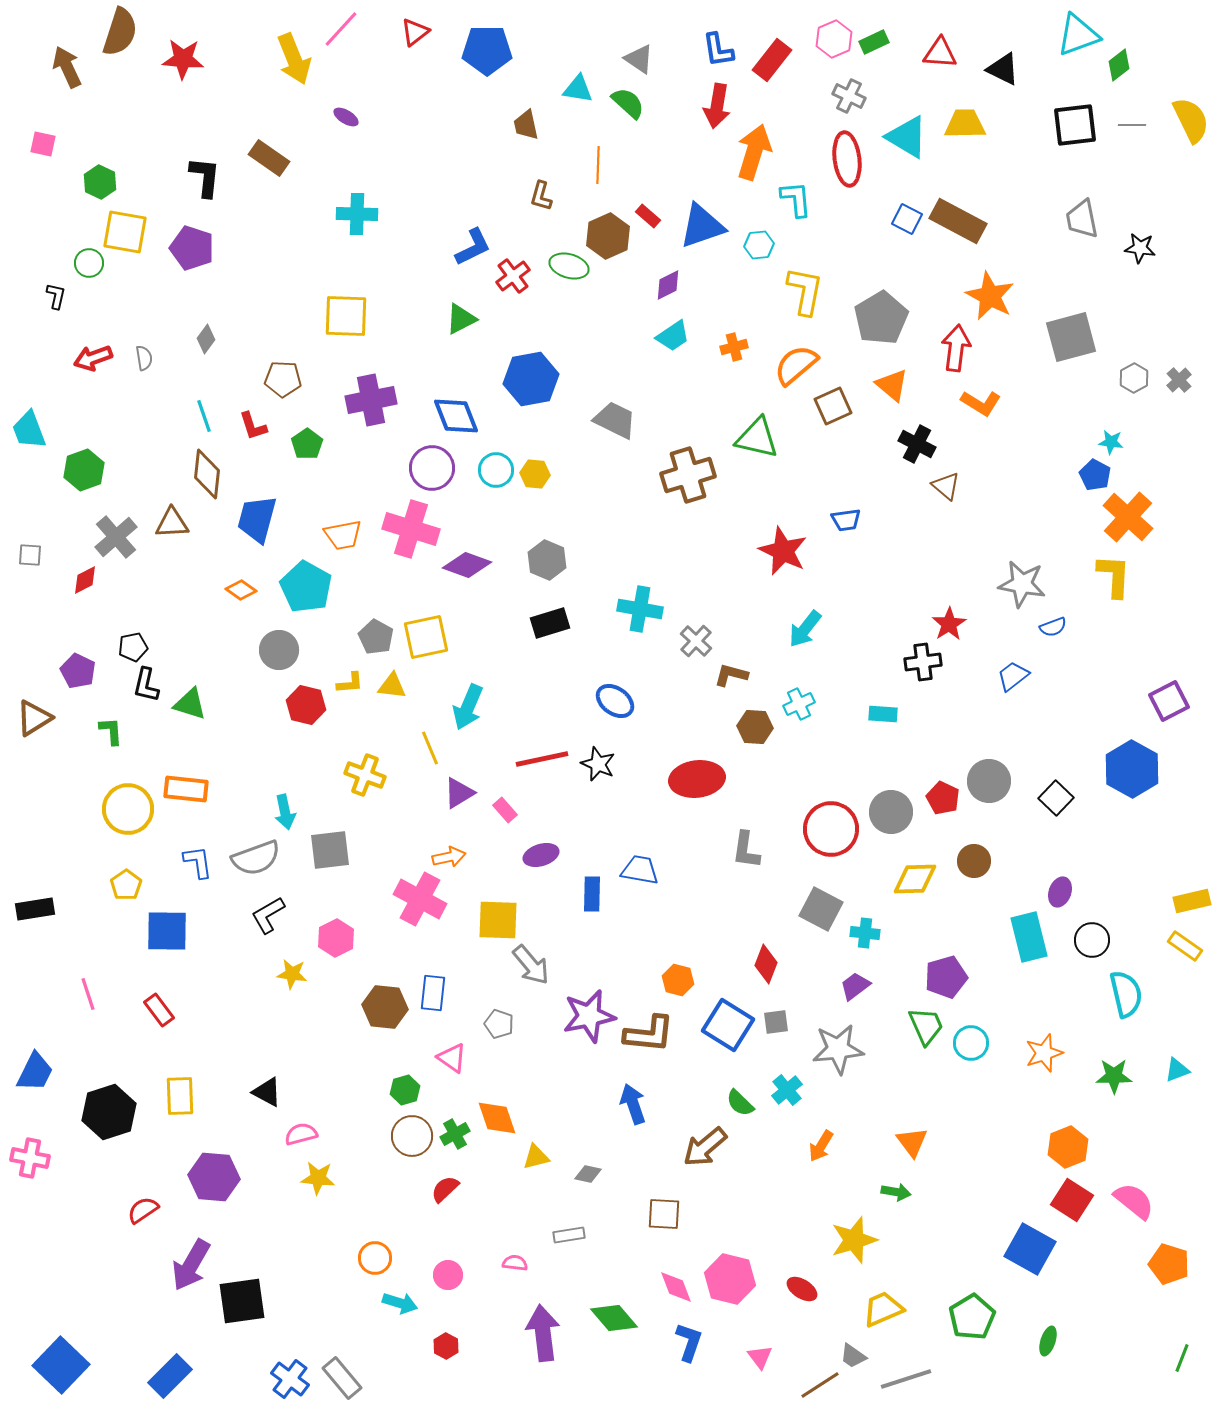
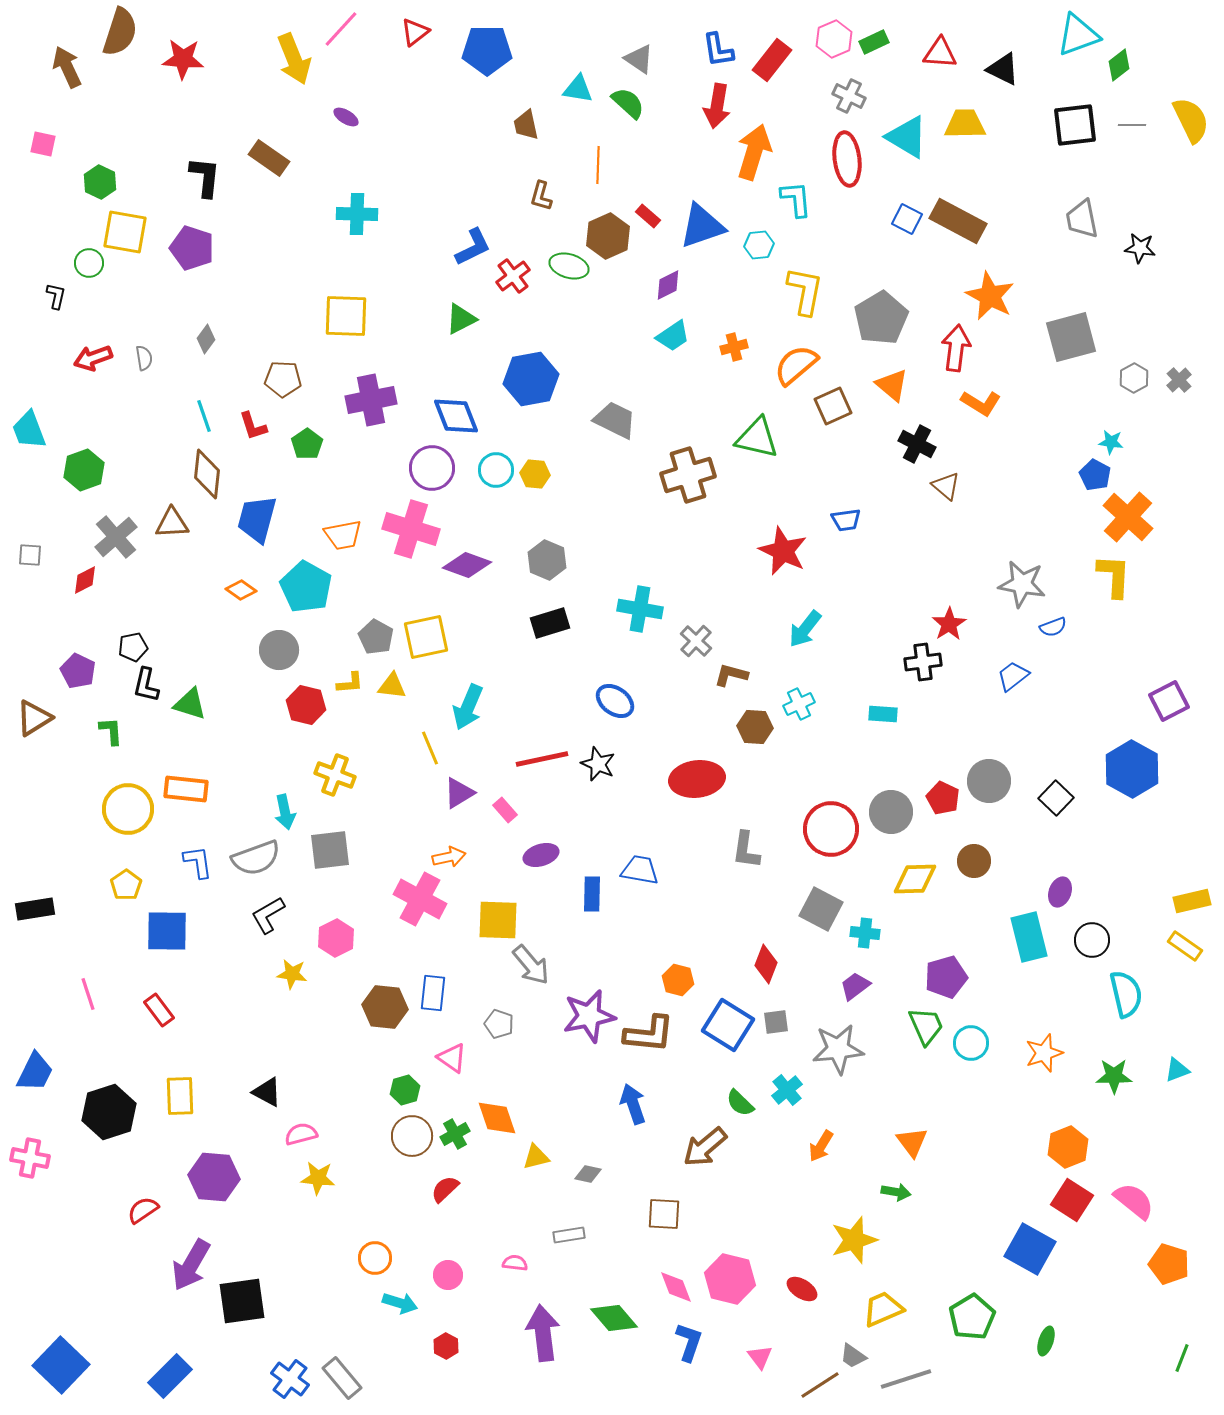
yellow cross at (365, 775): moved 30 px left
green ellipse at (1048, 1341): moved 2 px left
